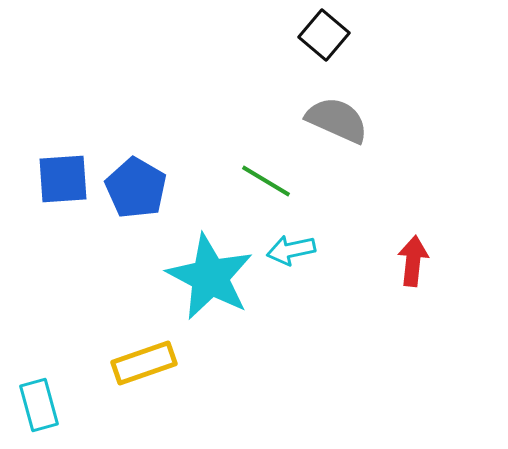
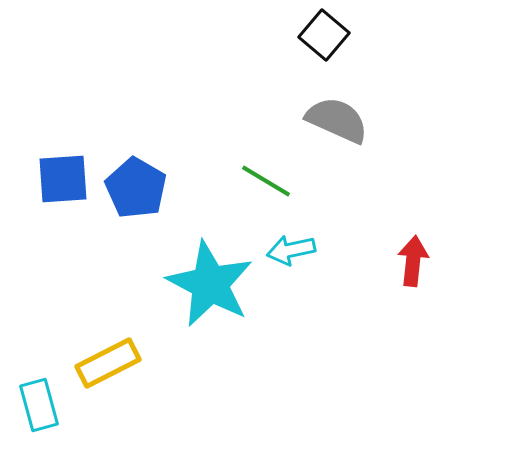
cyan star: moved 7 px down
yellow rectangle: moved 36 px left; rotated 8 degrees counterclockwise
